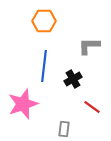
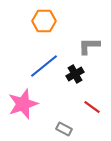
blue line: rotated 44 degrees clockwise
black cross: moved 2 px right, 5 px up
gray rectangle: rotated 70 degrees counterclockwise
